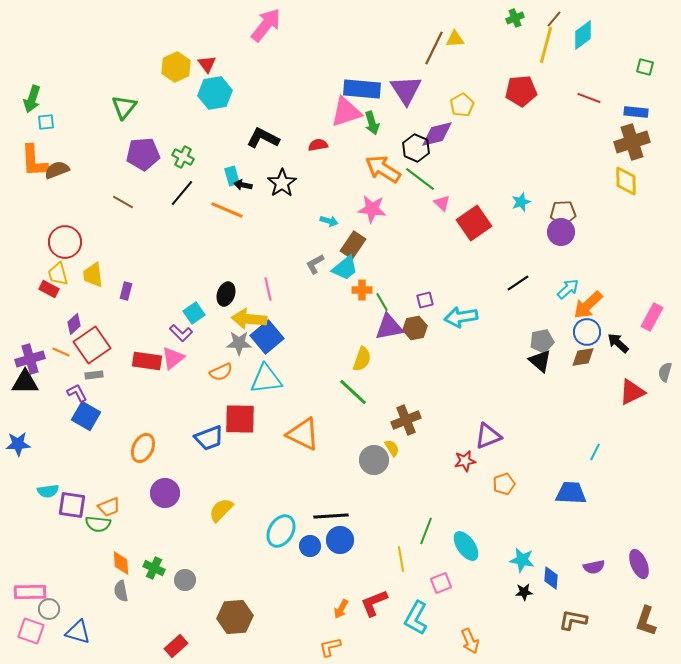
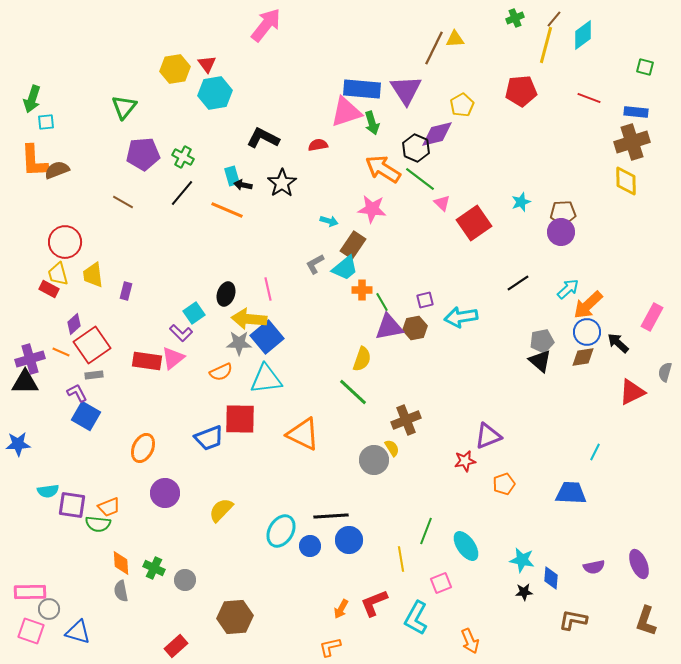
yellow hexagon at (176, 67): moved 1 px left, 2 px down; rotated 16 degrees clockwise
blue circle at (340, 540): moved 9 px right
